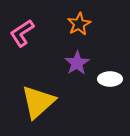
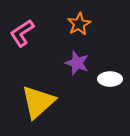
purple star: rotated 20 degrees counterclockwise
